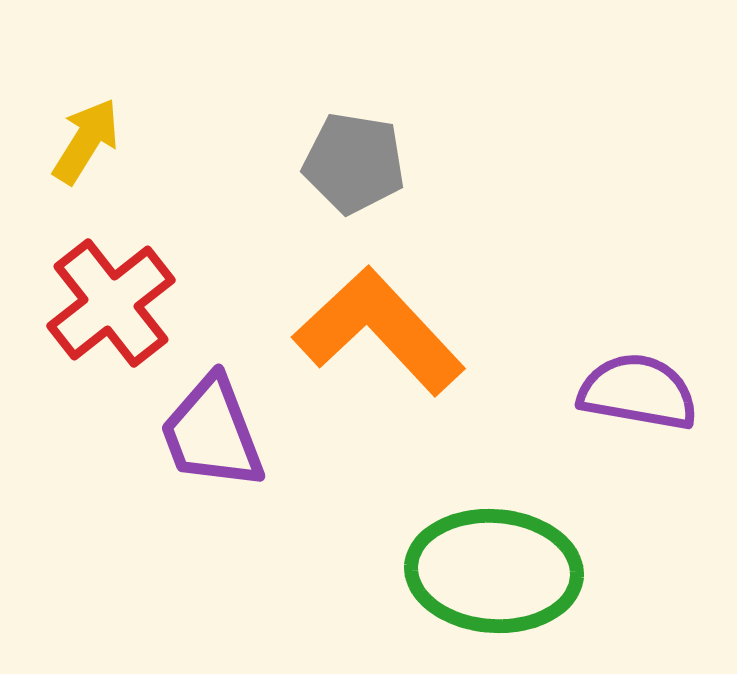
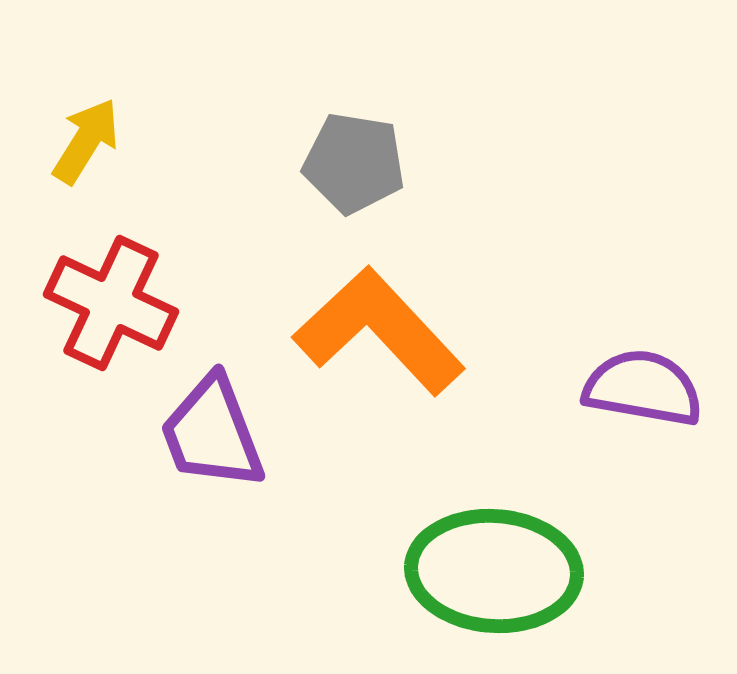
red cross: rotated 27 degrees counterclockwise
purple semicircle: moved 5 px right, 4 px up
